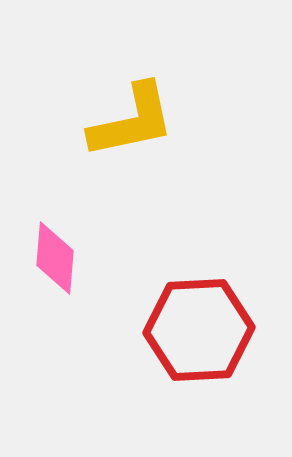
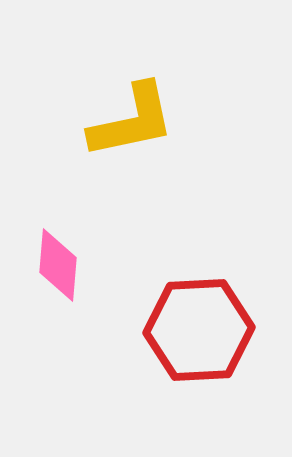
pink diamond: moved 3 px right, 7 px down
